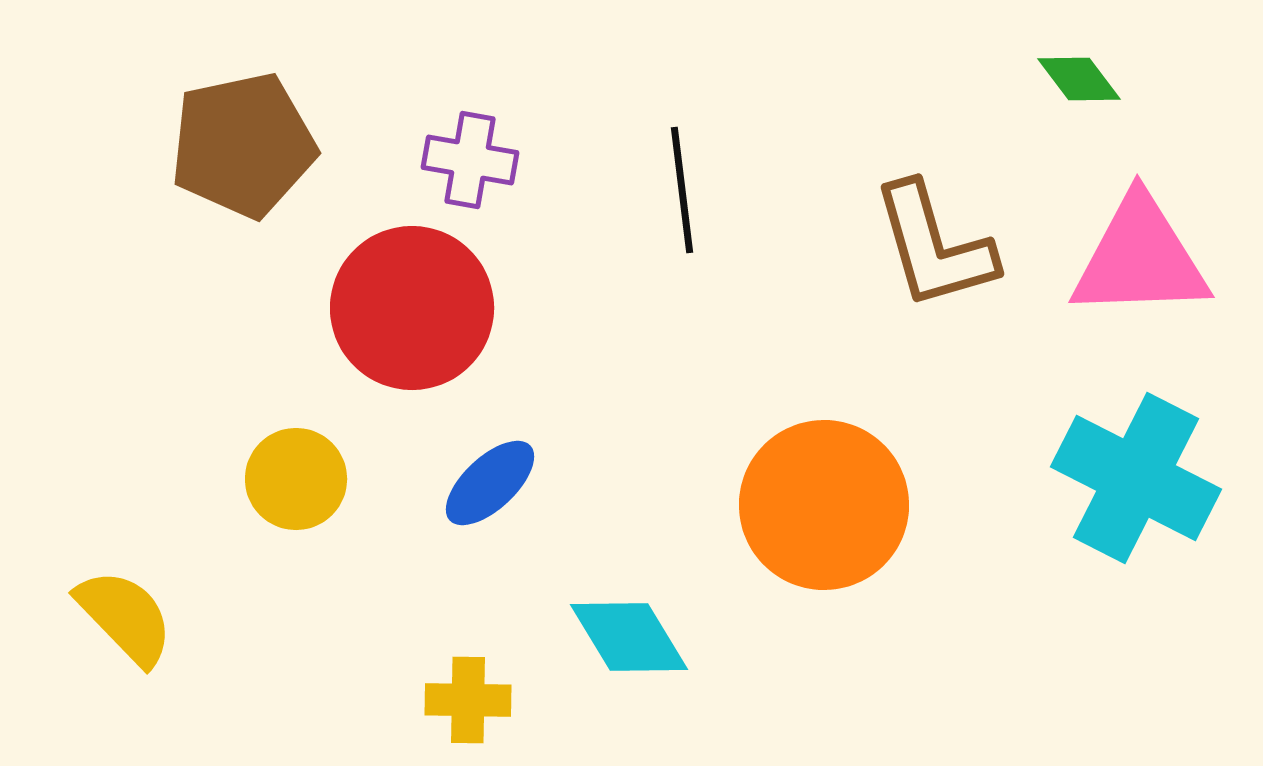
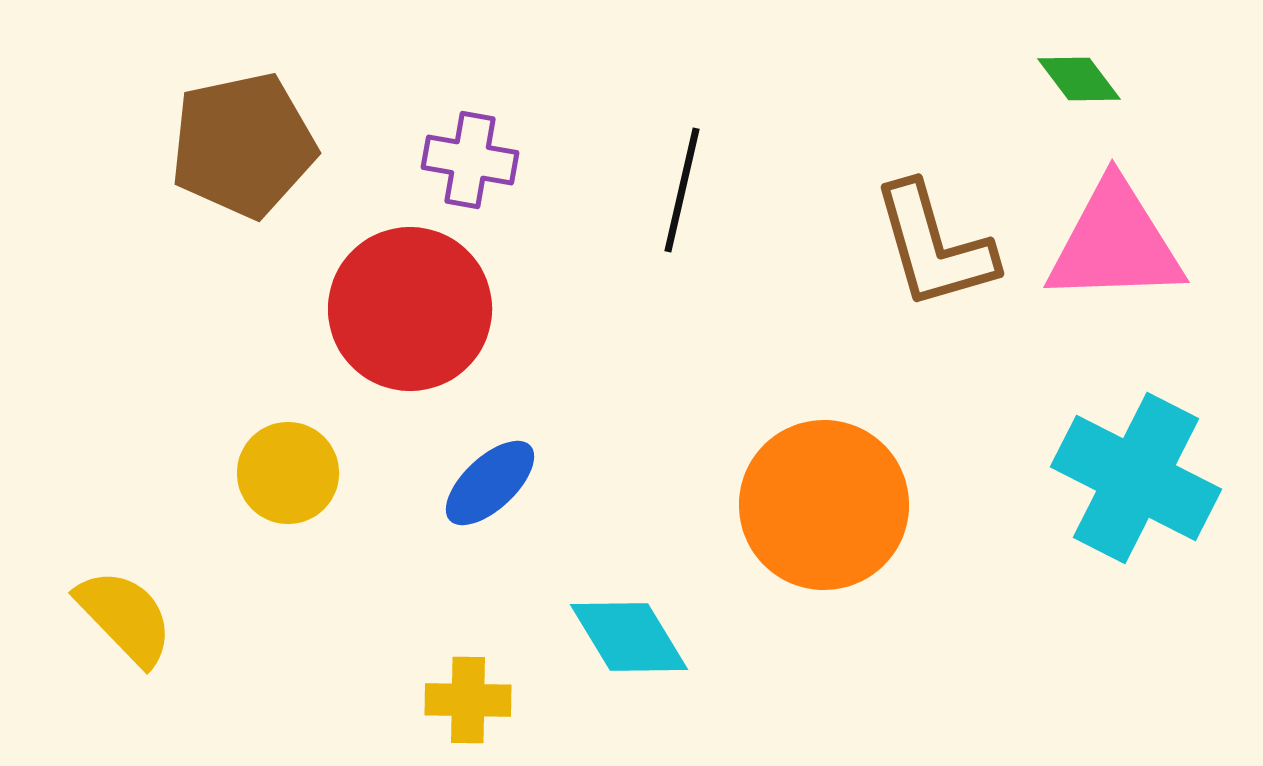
black line: rotated 20 degrees clockwise
pink triangle: moved 25 px left, 15 px up
red circle: moved 2 px left, 1 px down
yellow circle: moved 8 px left, 6 px up
